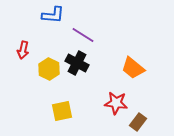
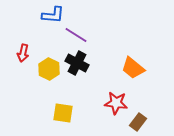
purple line: moved 7 px left
red arrow: moved 3 px down
yellow square: moved 1 px right, 2 px down; rotated 20 degrees clockwise
